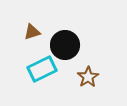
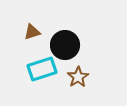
cyan rectangle: rotated 8 degrees clockwise
brown star: moved 10 px left
